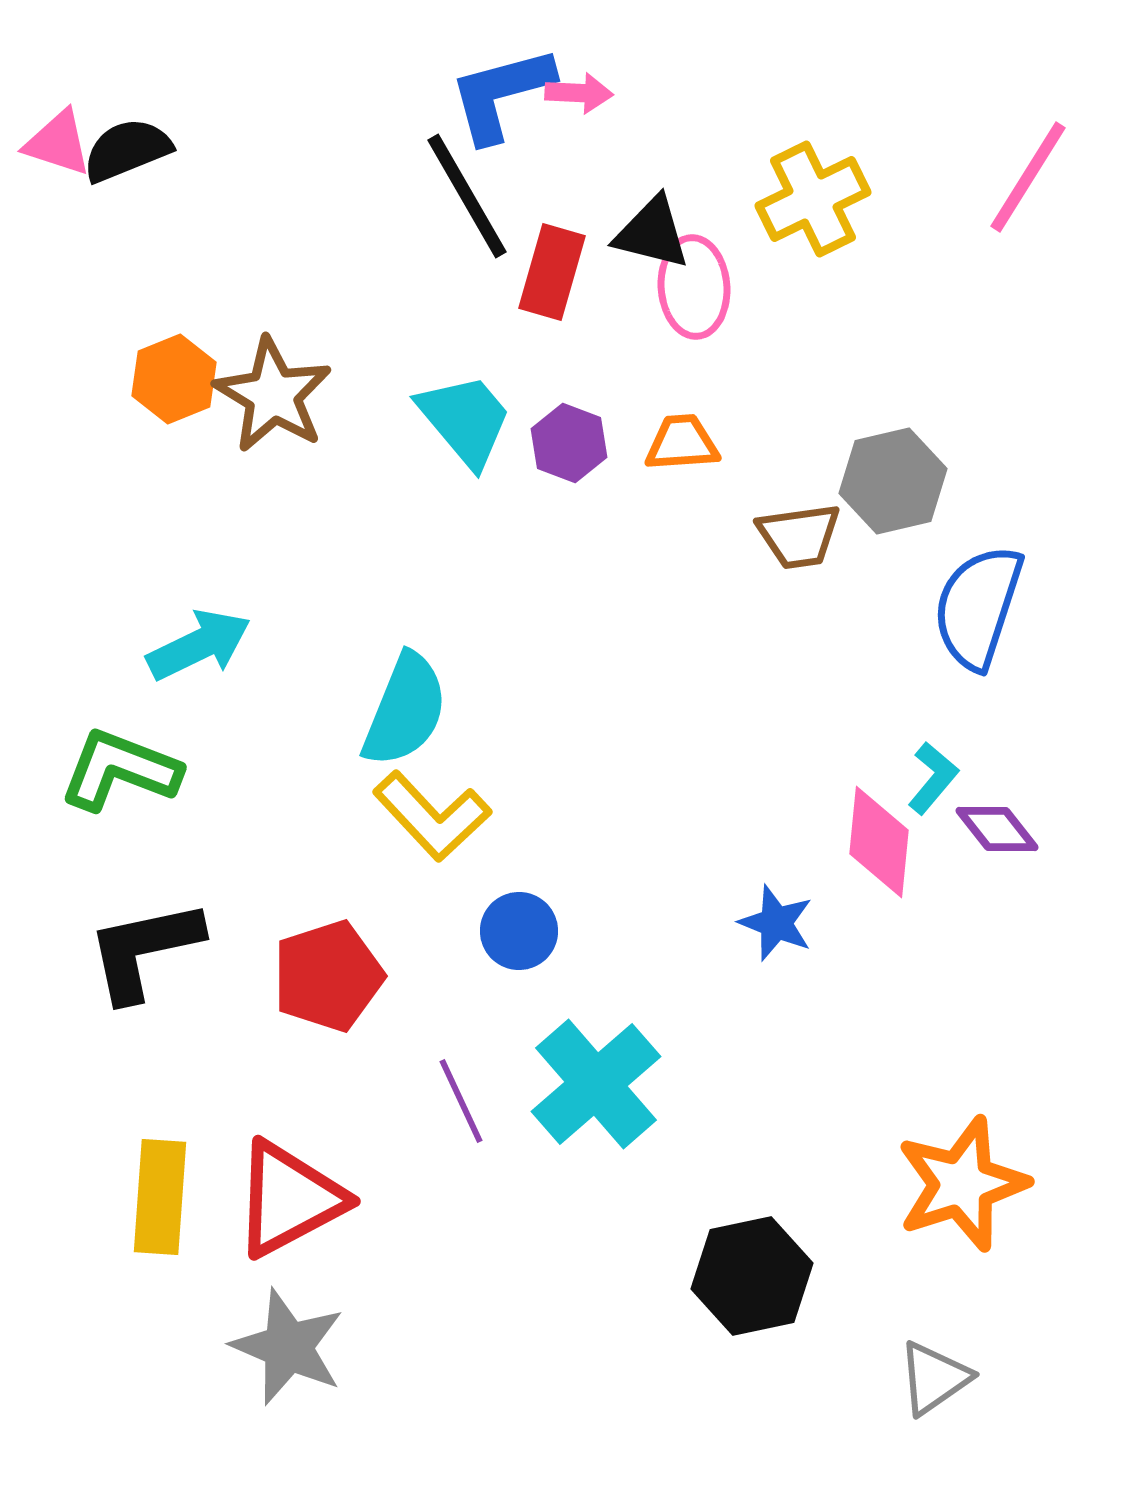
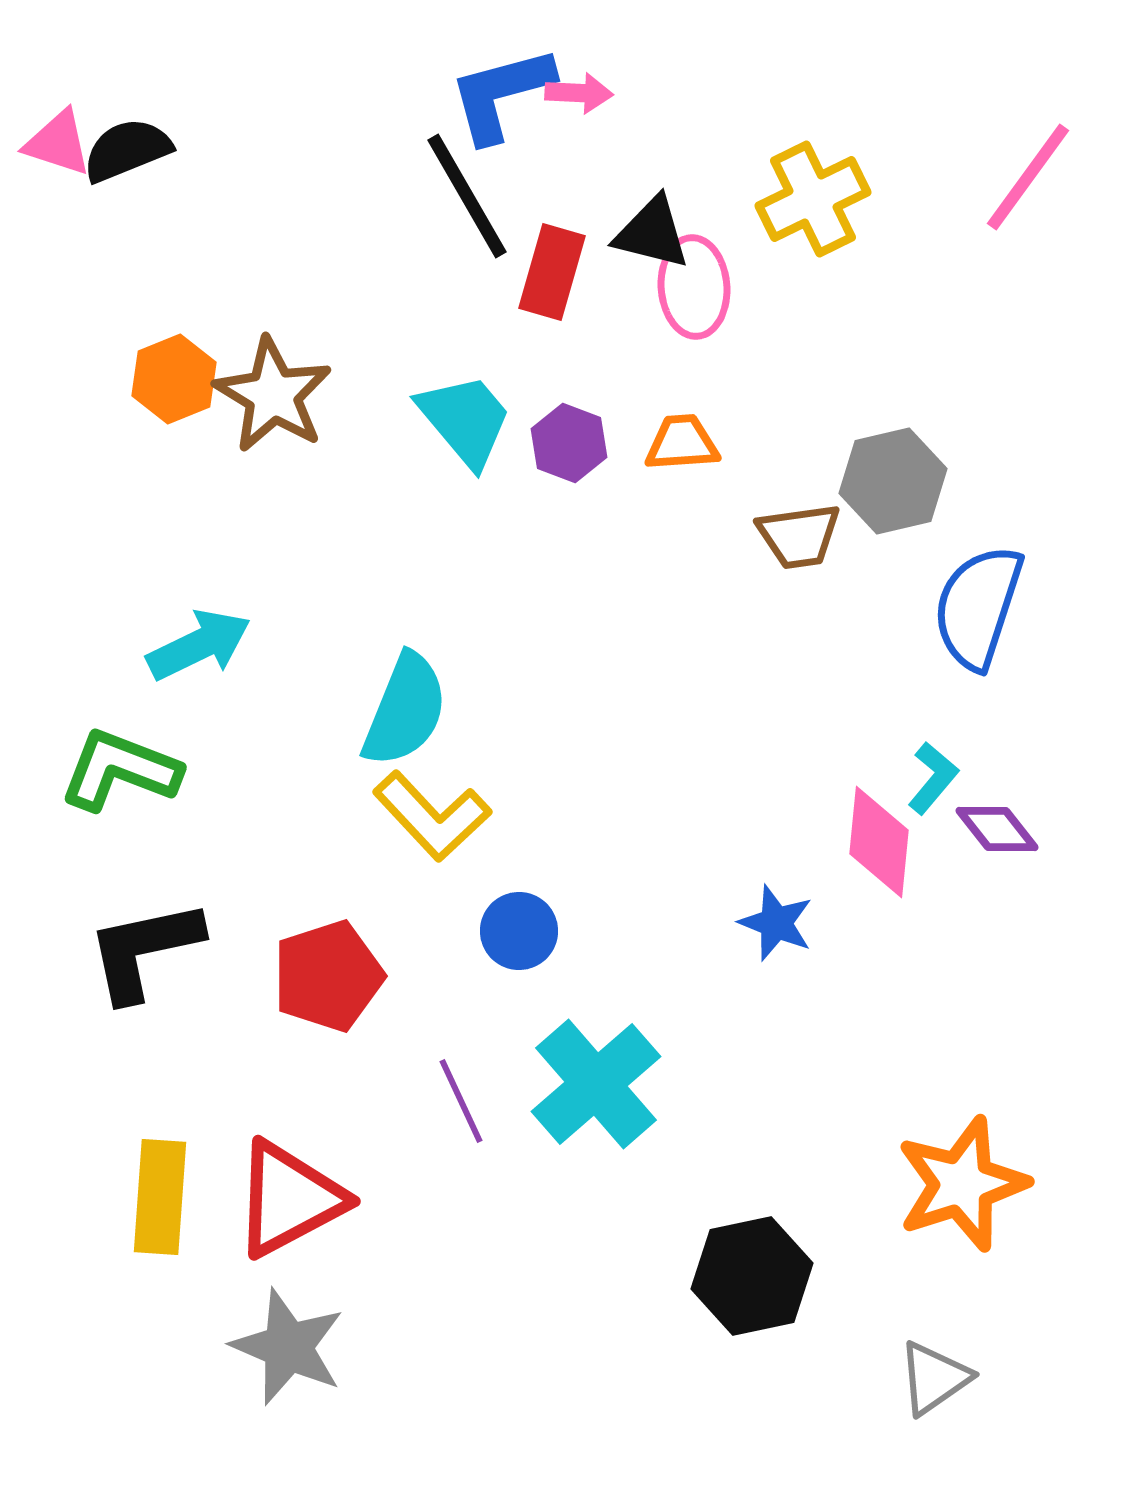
pink line: rotated 4 degrees clockwise
